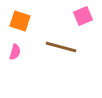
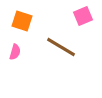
orange square: moved 2 px right
brown line: rotated 16 degrees clockwise
